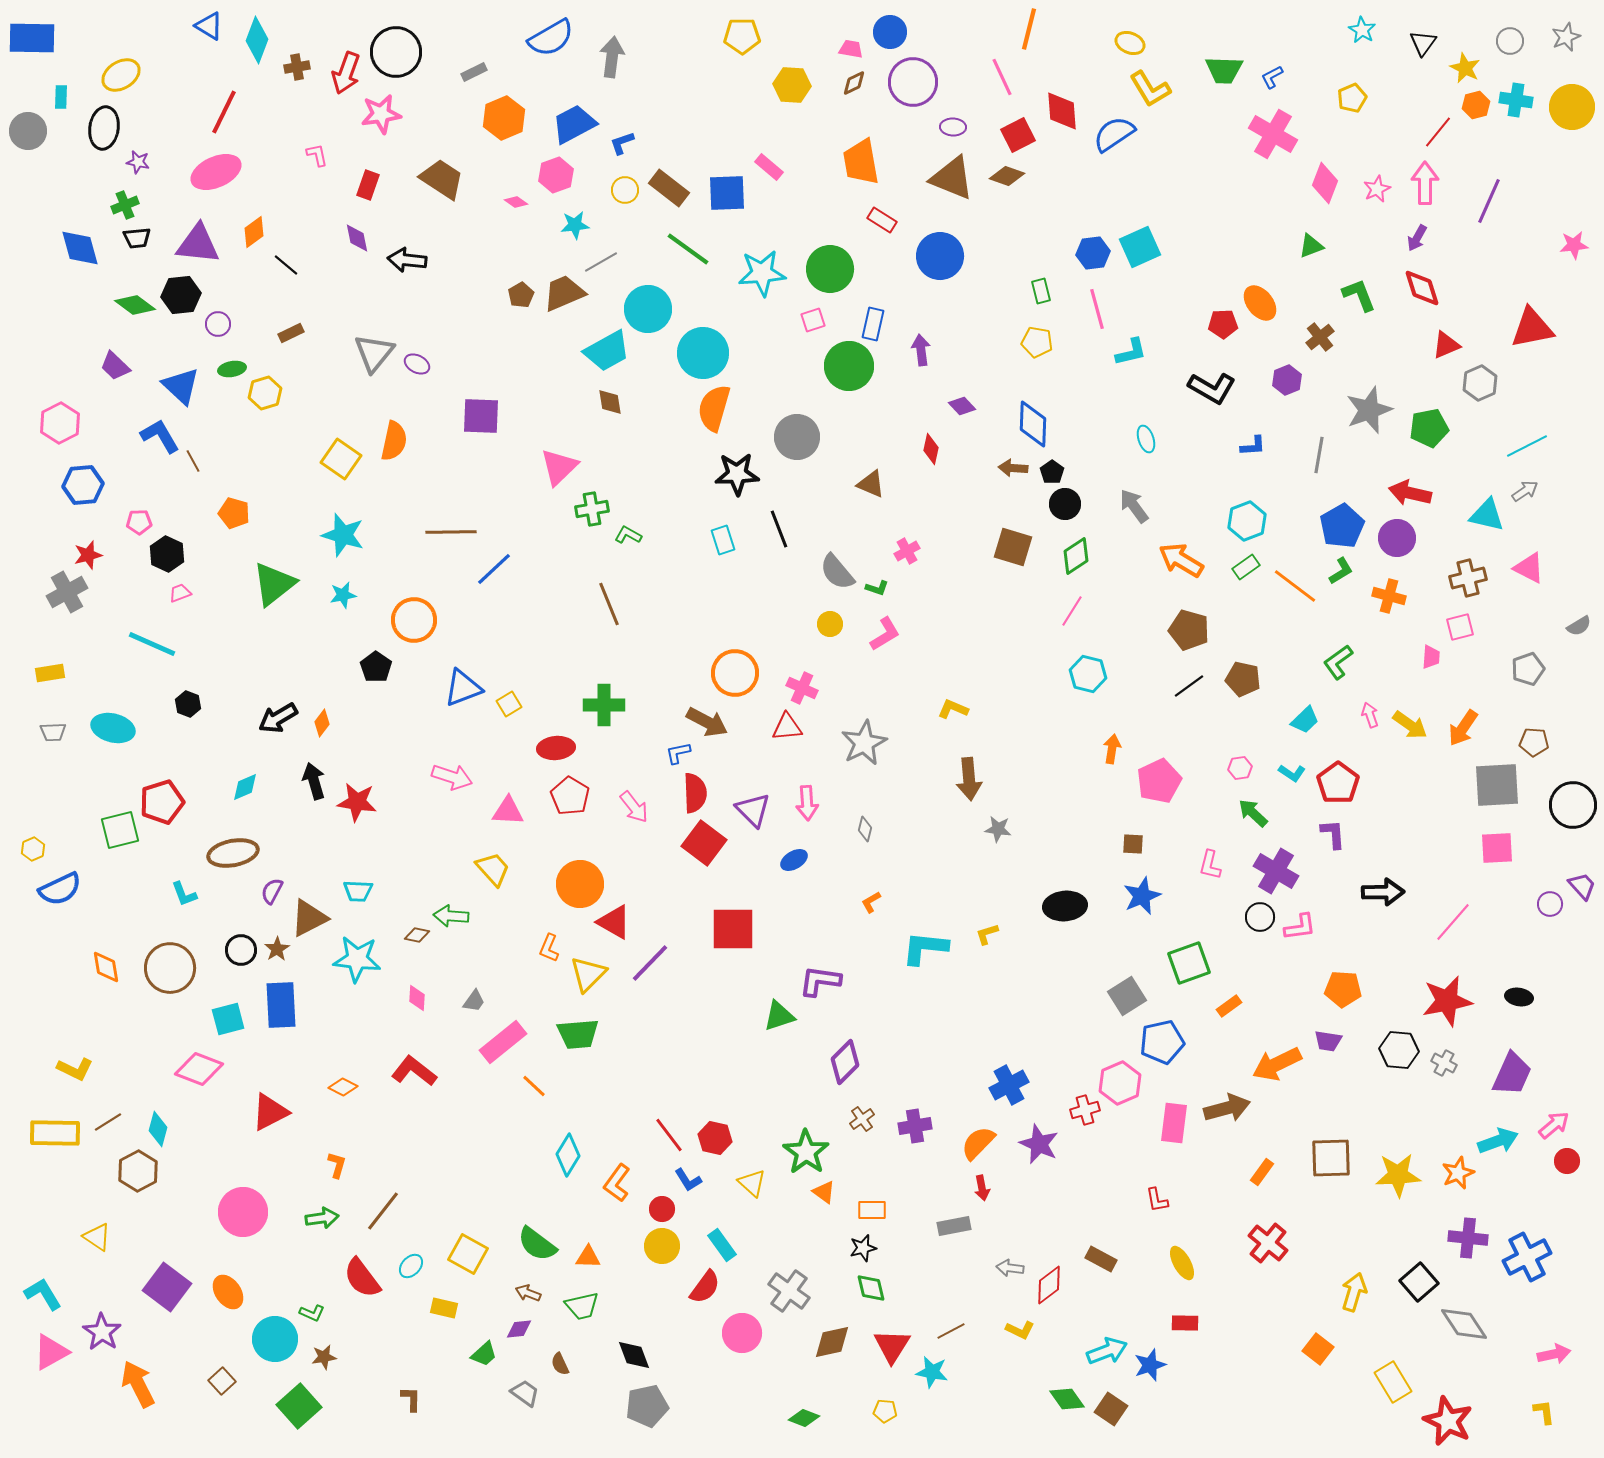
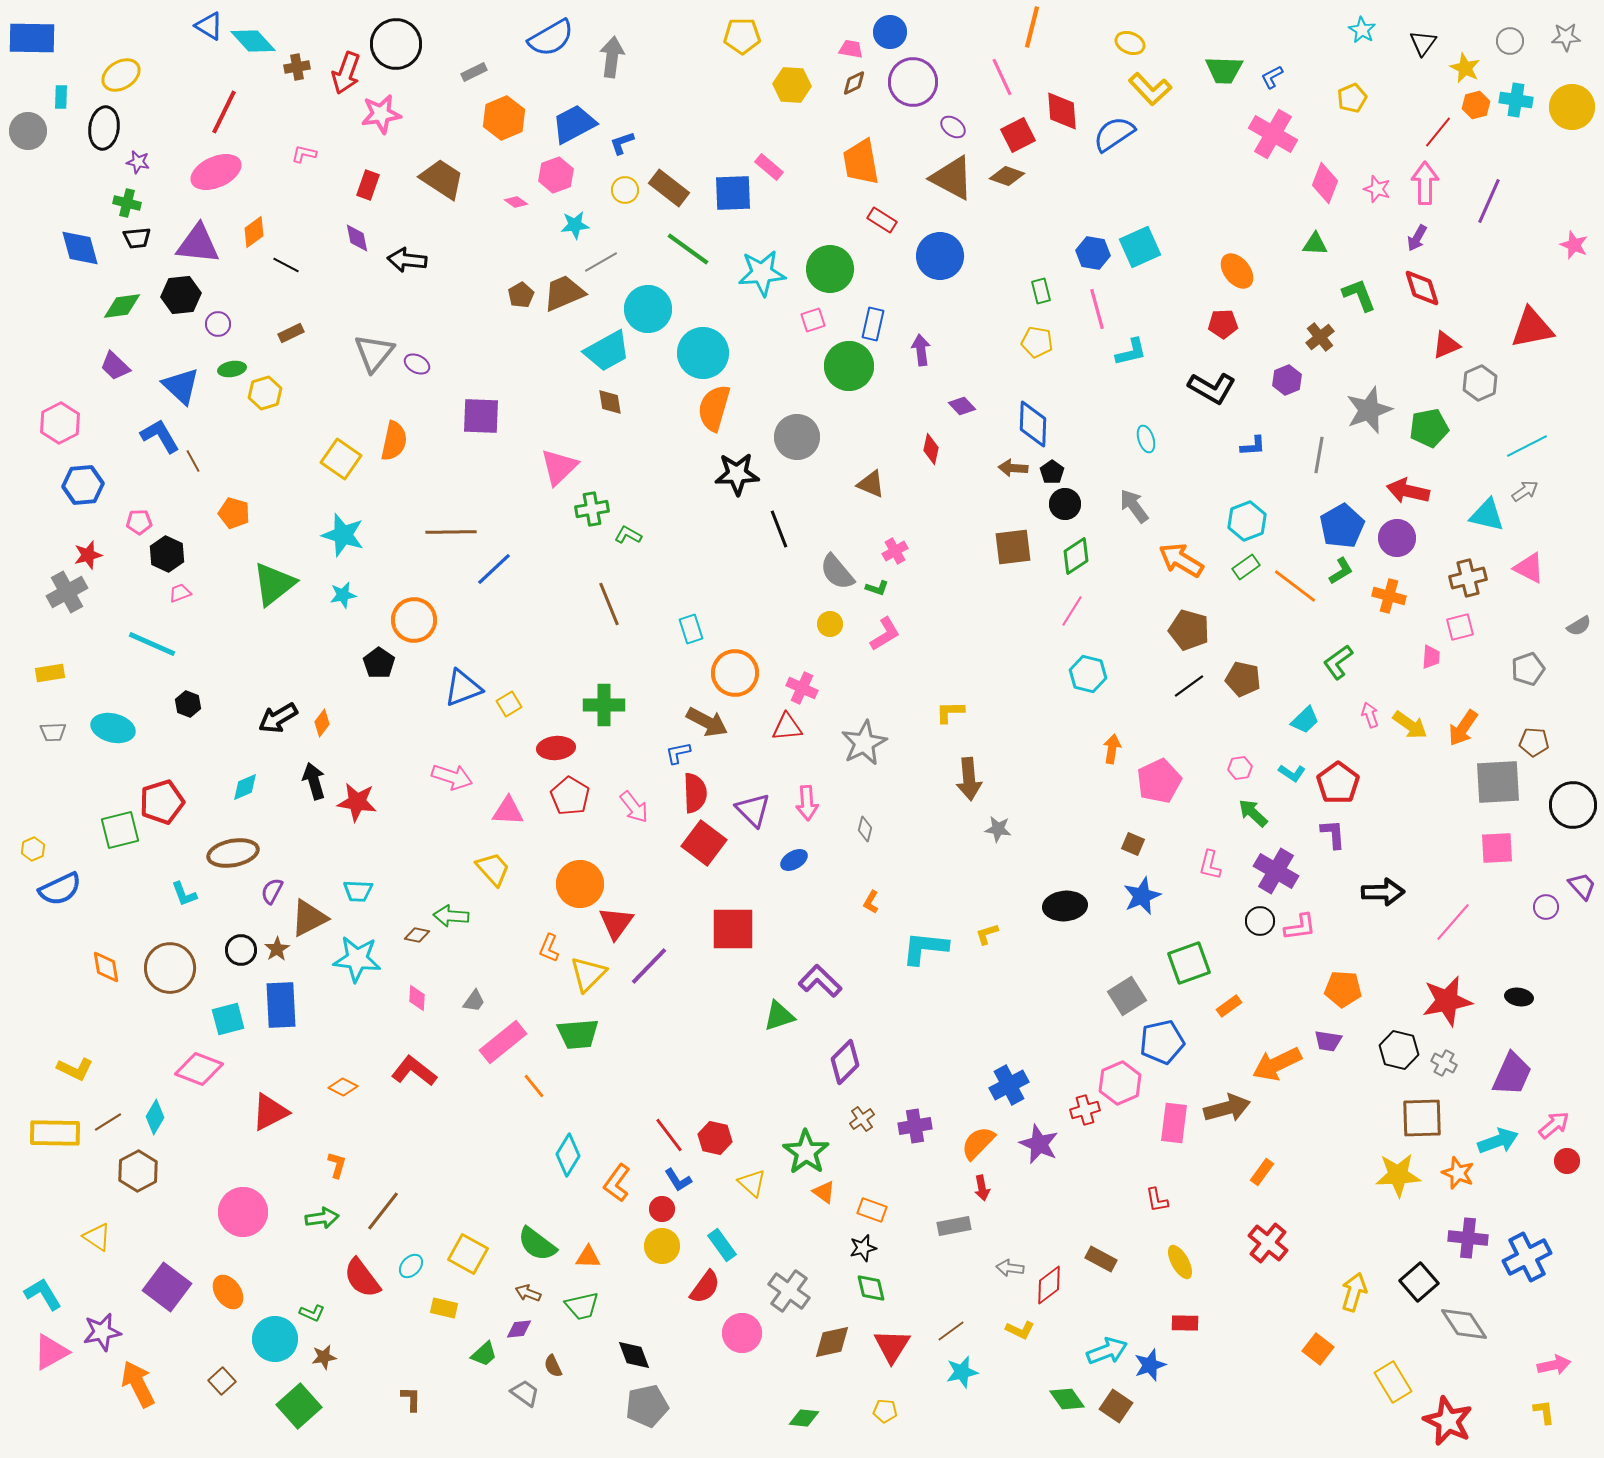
orange line at (1029, 29): moved 3 px right, 2 px up
gray star at (1566, 37): rotated 20 degrees clockwise
cyan diamond at (257, 40): moved 4 px left, 1 px down; rotated 63 degrees counterclockwise
black circle at (396, 52): moved 8 px up
yellow L-shape at (1150, 89): rotated 12 degrees counterclockwise
purple ellipse at (953, 127): rotated 35 degrees clockwise
pink L-shape at (317, 155): moved 13 px left, 1 px up; rotated 65 degrees counterclockwise
brown triangle at (952, 178): rotated 6 degrees clockwise
pink star at (1377, 189): rotated 28 degrees counterclockwise
blue square at (727, 193): moved 6 px right
green cross at (125, 205): moved 2 px right, 2 px up; rotated 36 degrees clockwise
pink star at (1574, 245): rotated 28 degrees clockwise
green triangle at (1311, 246): moved 4 px right, 2 px up; rotated 24 degrees clockwise
blue hexagon at (1093, 253): rotated 16 degrees clockwise
black line at (286, 265): rotated 12 degrees counterclockwise
orange ellipse at (1260, 303): moved 23 px left, 32 px up
green diamond at (135, 305): moved 13 px left, 1 px down; rotated 45 degrees counterclockwise
red arrow at (1410, 493): moved 2 px left, 2 px up
cyan rectangle at (723, 540): moved 32 px left, 89 px down
brown square at (1013, 547): rotated 24 degrees counterclockwise
pink cross at (907, 551): moved 12 px left
black pentagon at (376, 667): moved 3 px right, 4 px up
yellow L-shape at (953, 709): moved 3 px left, 3 px down; rotated 24 degrees counterclockwise
gray square at (1497, 785): moved 1 px right, 3 px up
brown square at (1133, 844): rotated 20 degrees clockwise
orange L-shape at (871, 902): rotated 30 degrees counterclockwise
purple circle at (1550, 904): moved 4 px left, 3 px down
black circle at (1260, 917): moved 4 px down
red triangle at (614, 922): moved 2 px right, 1 px down; rotated 36 degrees clockwise
purple line at (650, 963): moved 1 px left, 3 px down
purple L-shape at (820, 981): rotated 36 degrees clockwise
black hexagon at (1399, 1050): rotated 9 degrees clockwise
orange line at (534, 1086): rotated 8 degrees clockwise
cyan diamond at (158, 1129): moved 3 px left, 12 px up; rotated 16 degrees clockwise
brown square at (1331, 1158): moved 91 px right, 40 px up
orange star at (1458, 1173): rotated 28 degrees counterclockwise
blue L-shape at (688, 1180): moved 10 px left
orange rectangle at (872, 1210): rotated 20 degrees clockwise
yellow ellipse at (1182, 1263): moved 2 px left, 1 px up
brown line at (951, 1331): rotated 8 degrees counterclockwise
purple star at (102, 1332): rotated 27 degrees clockwise
pink arrow at (1554, 1354): moved 11 px down
brown semicircle at (560, 1364): moved 7 px left, 2 px down
cyan star at (932, 1372): moved 30 px right; rotated 24 degrees counterclockwise
brown square at (1111, 1409): moved 5 px right, 3 px up
green diamond at (804, 1418): rotated 16 degrees counterclockwise
